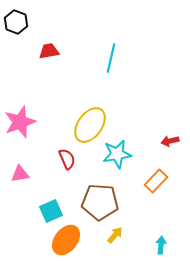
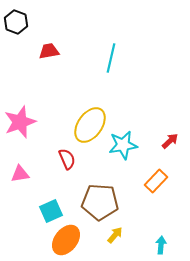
red arrow: rotated 150 degrees clockwise
cyan star: moved 6 px right, 9 px up
